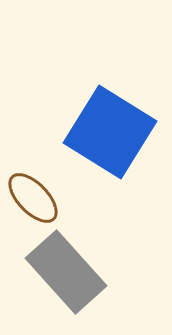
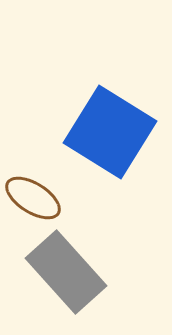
brown ellipse: rotated 14 degrees counterclockwise
